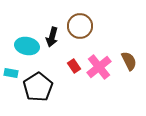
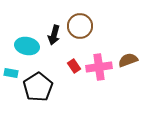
black arrow: moved 2 px right, 2 px up
brown semicircle: moved 1 px left, 1 px up; rotated 84 degrees counterclockwise
pink cross: rotated 30 degrees clockwise
